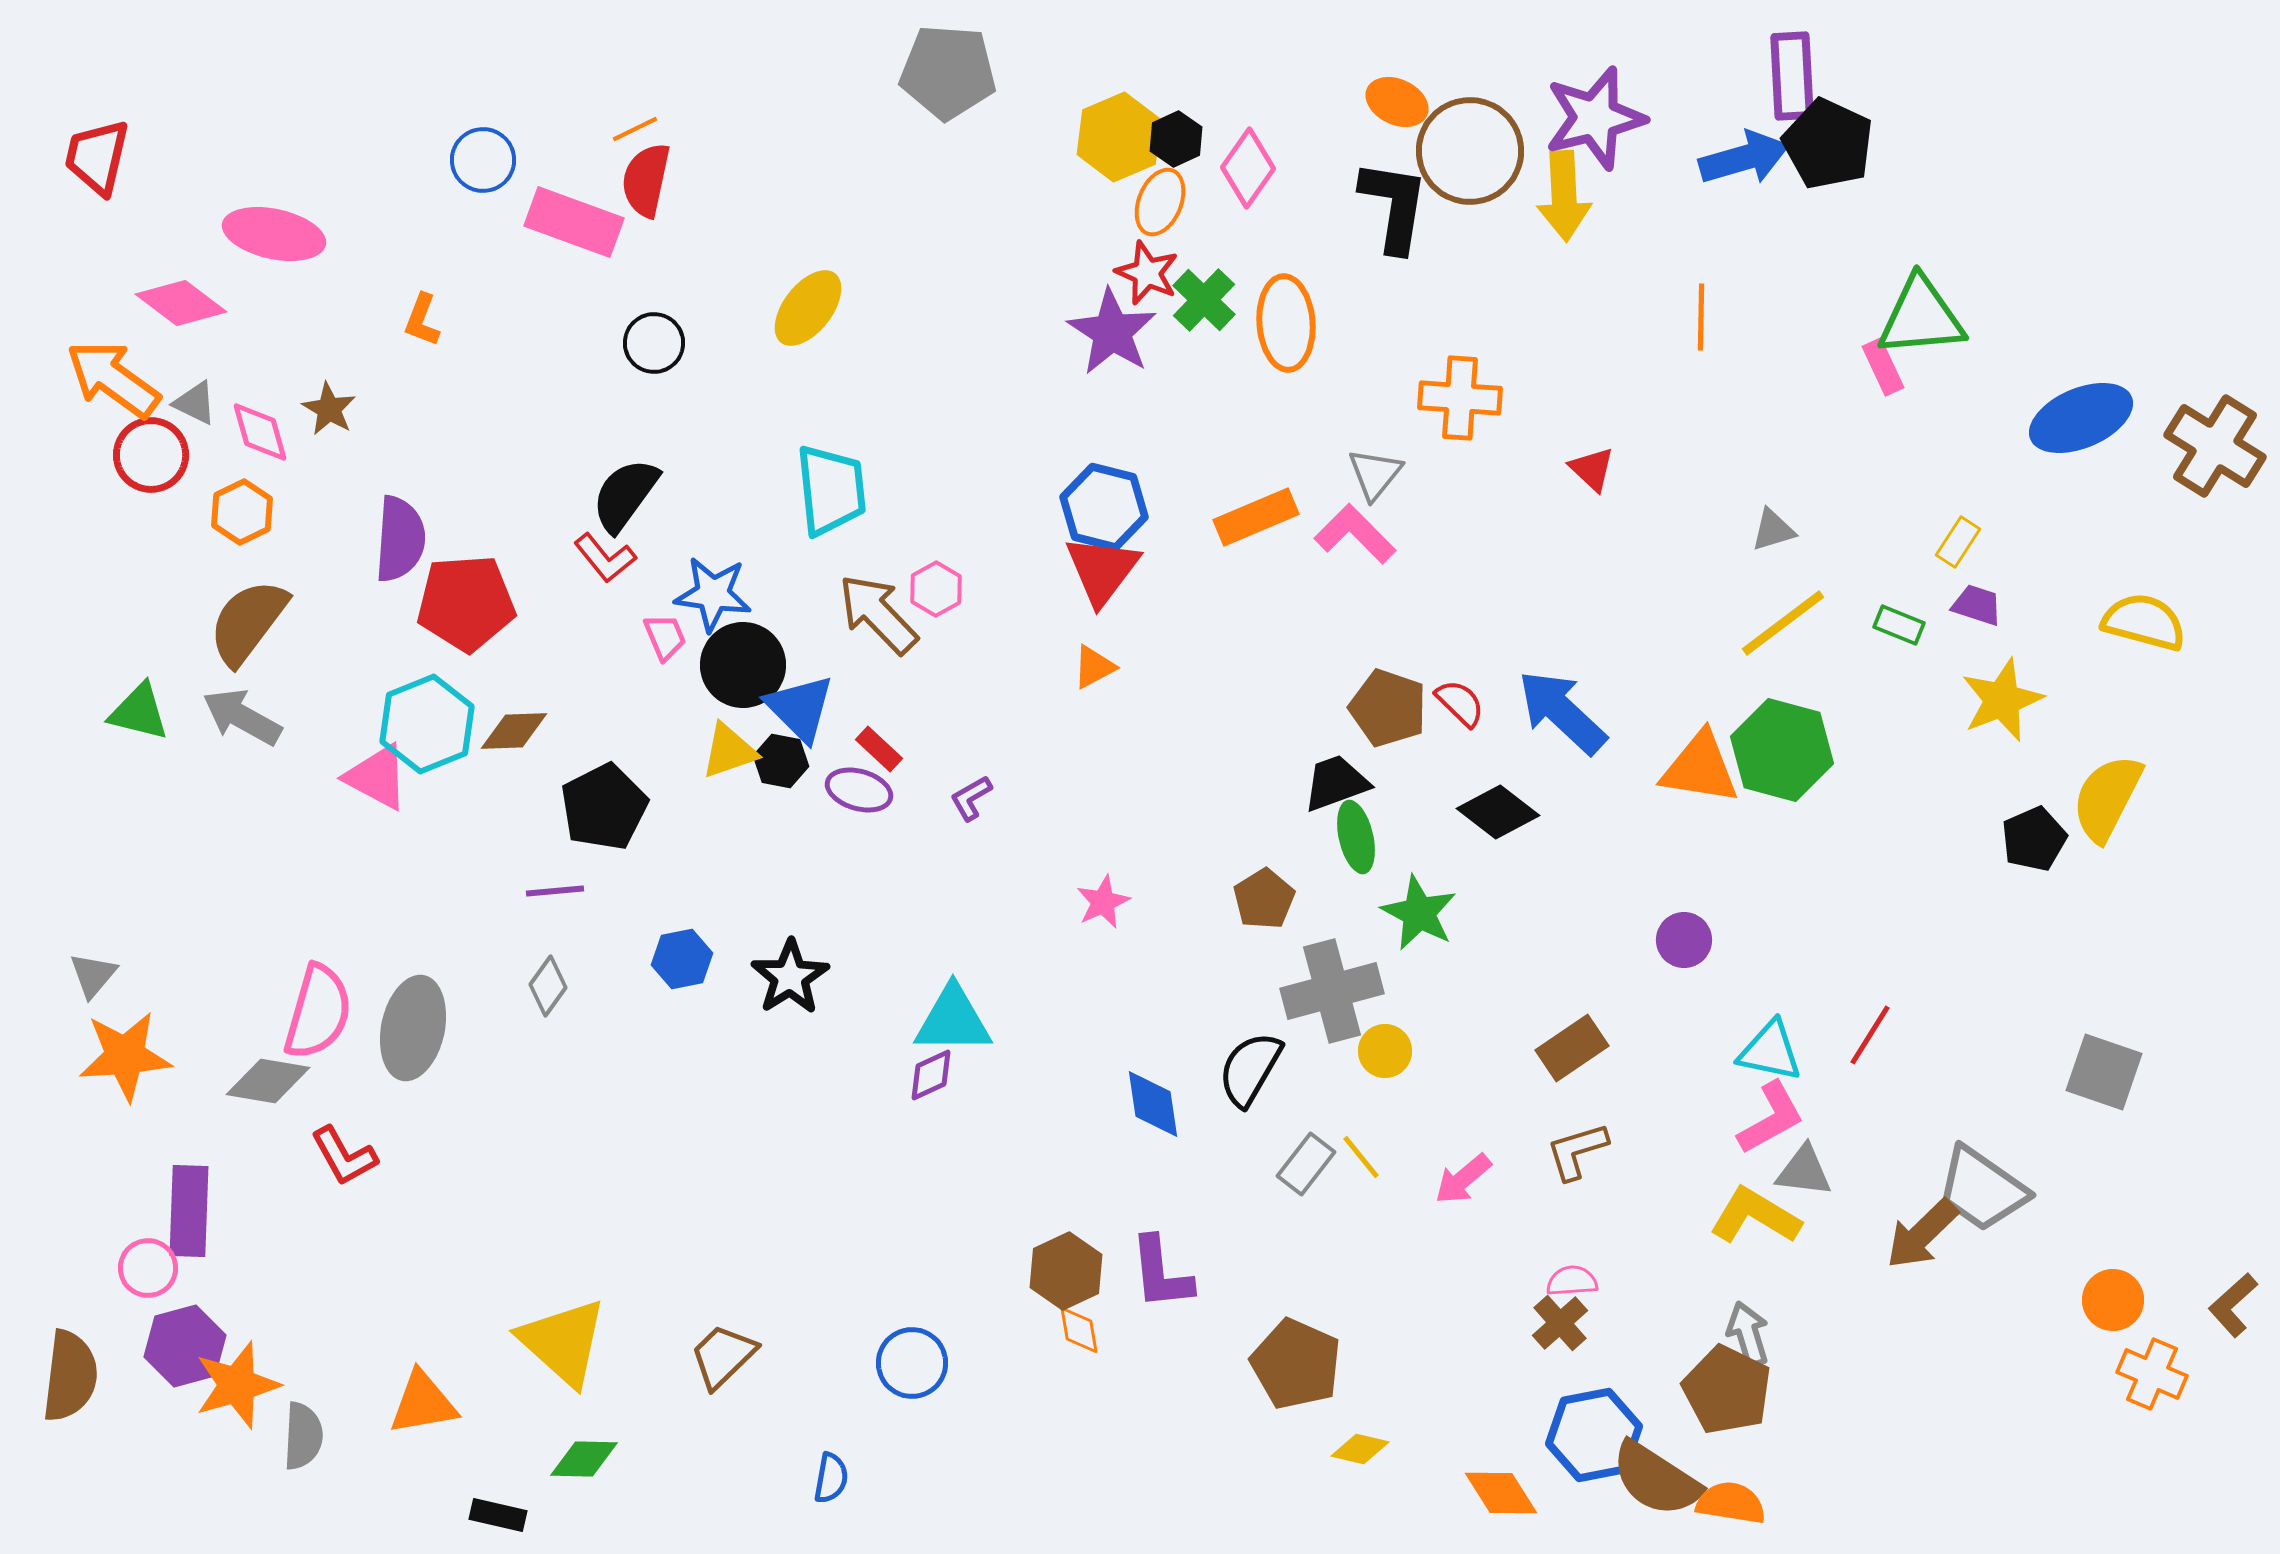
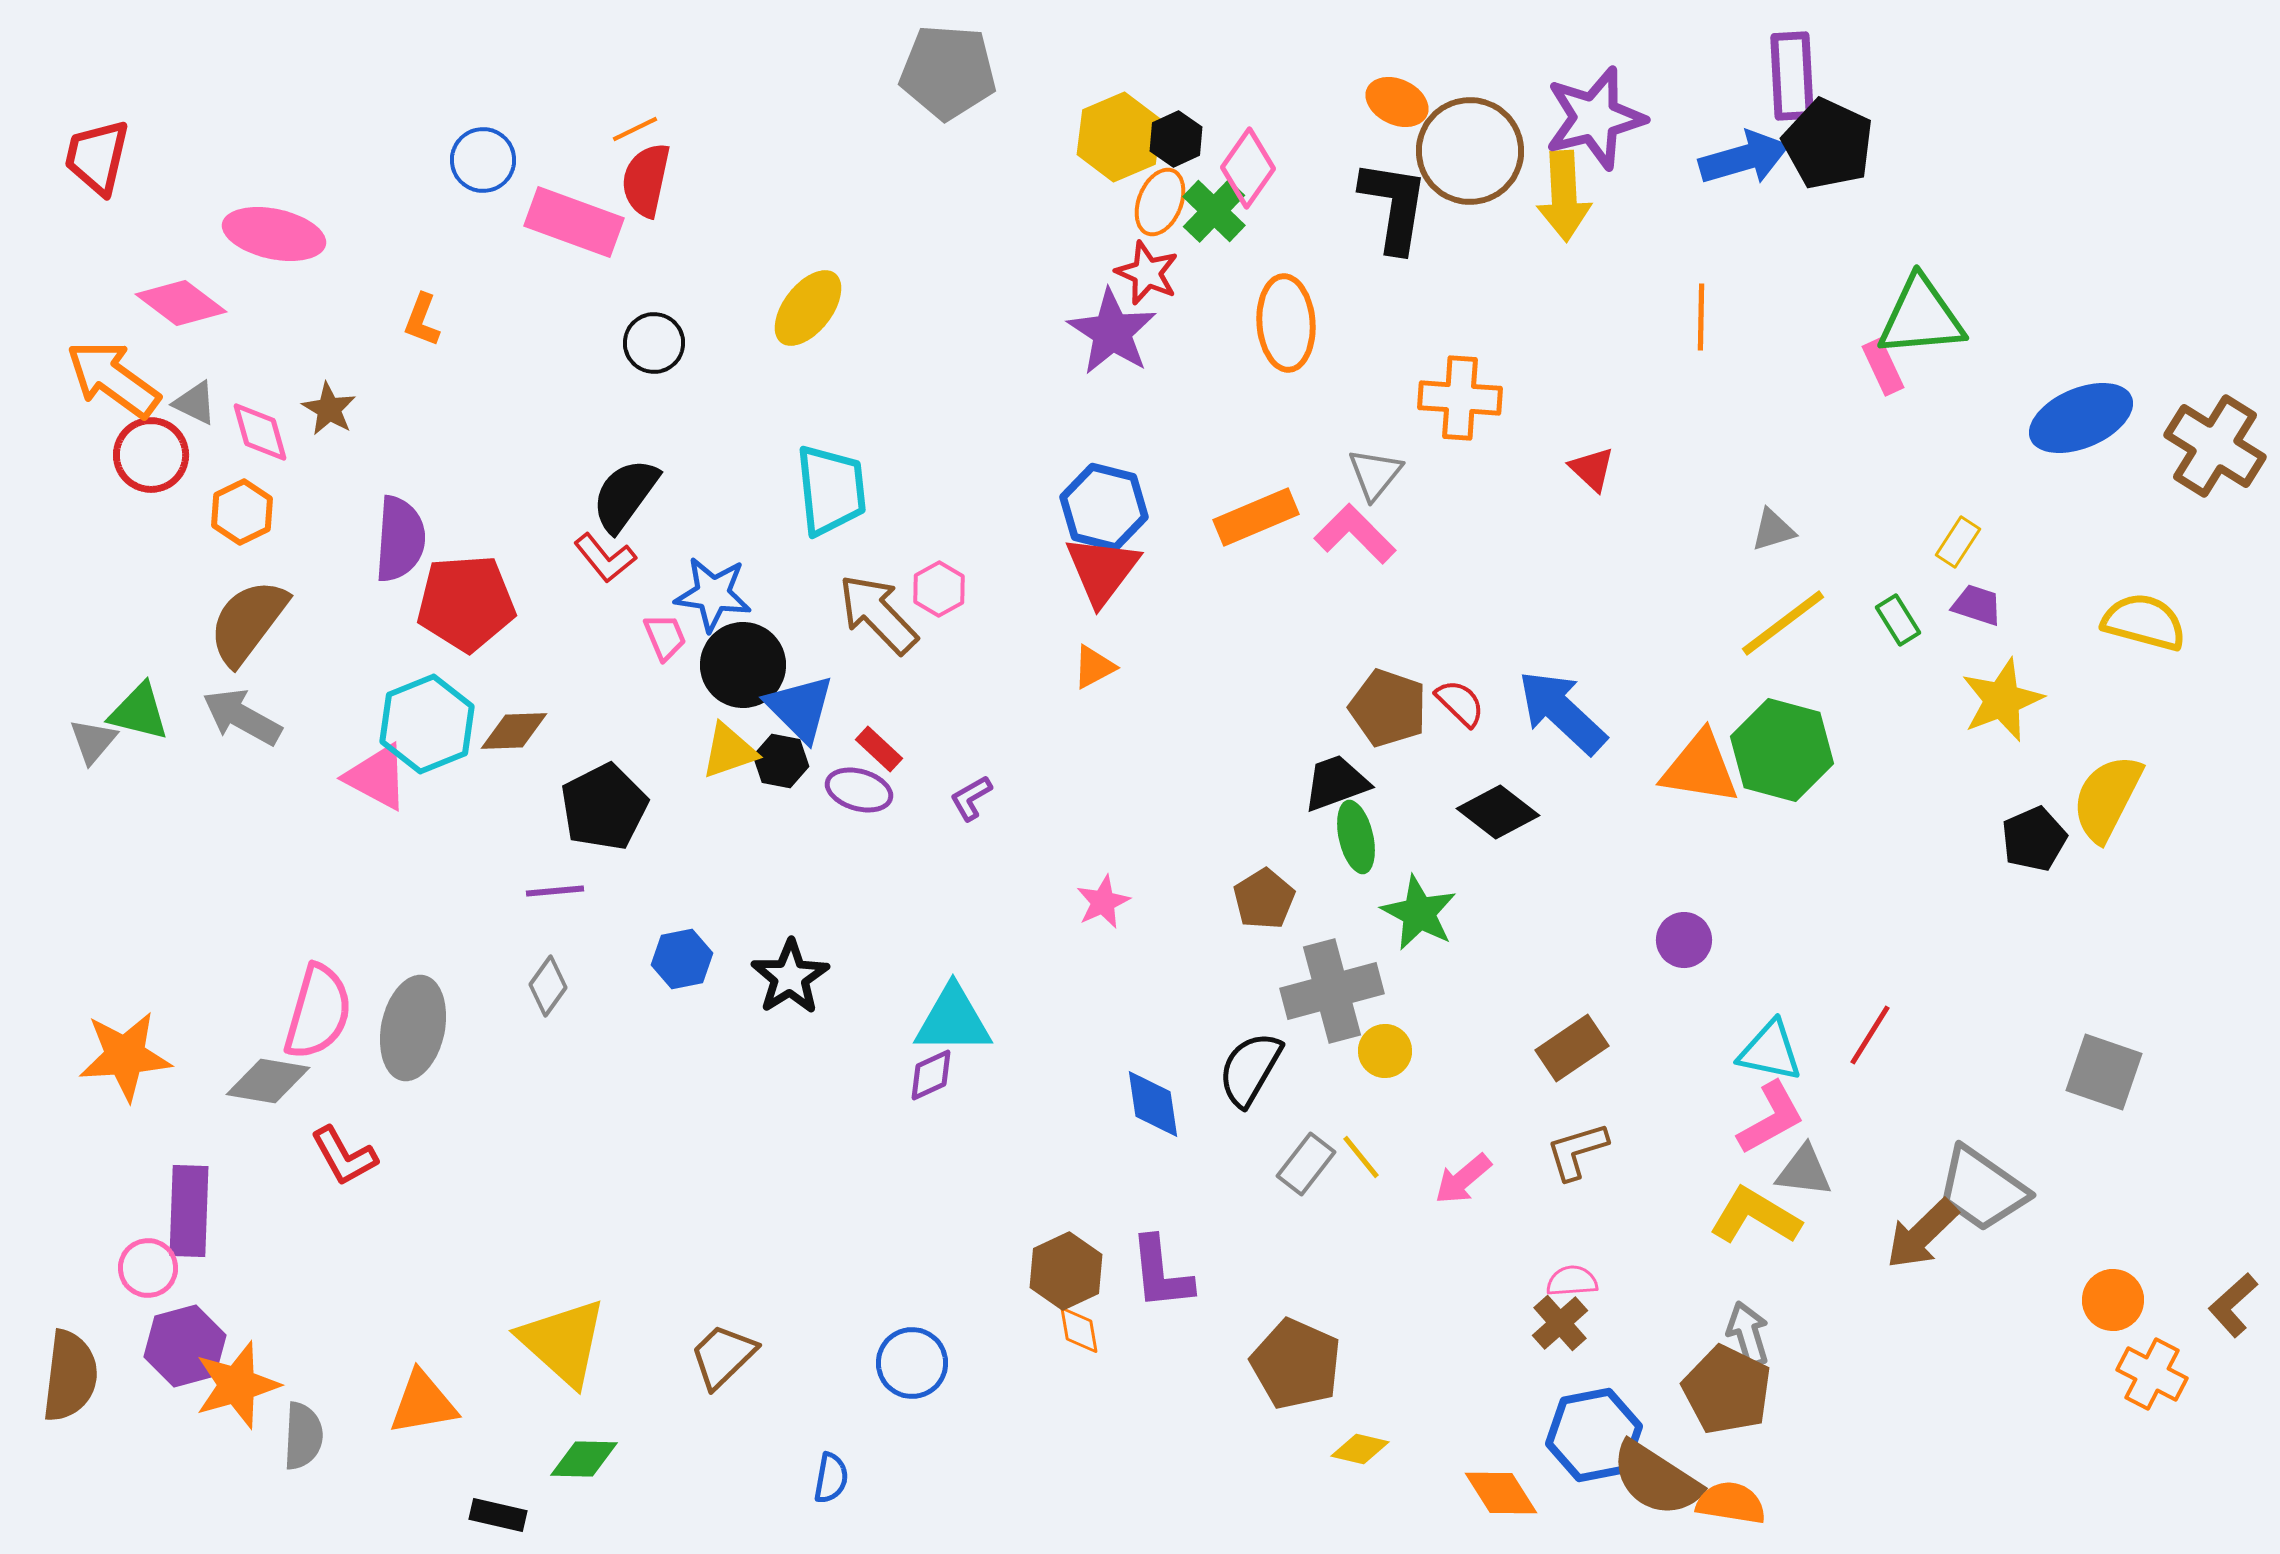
green cross at (1204, 300): moved 10 px right, 89 px up
pink hexagon at (936, 589): moved 3 px right
green rectangle at (1899, 625): moved 1 px left, 5 px up; rotated 36 degrees clockwise
gray triangle at (93, 975): moved 234 px up
orange cross at (2152, 1374): rotated 4 degrees clockwise
